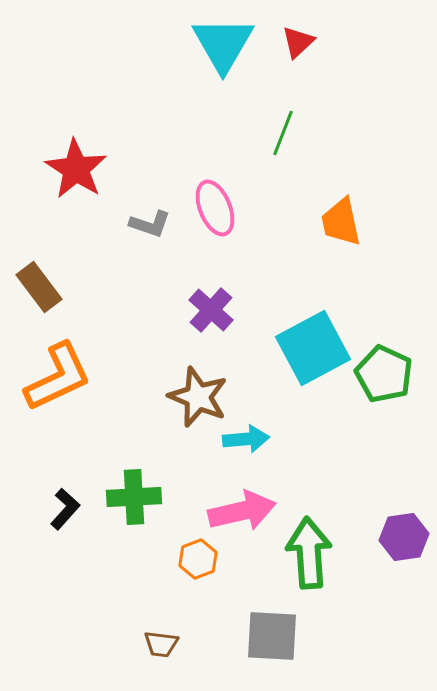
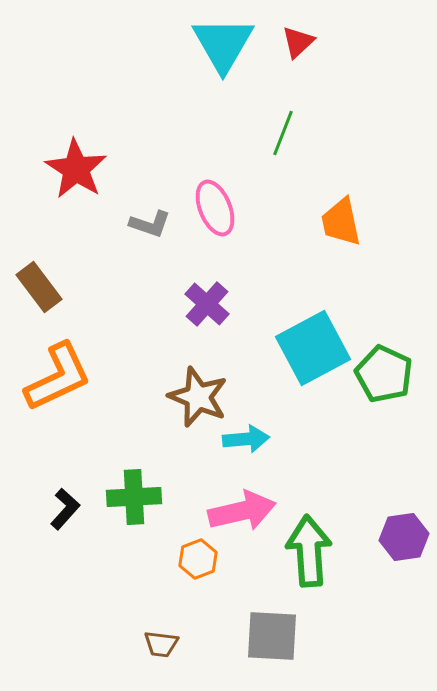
purple cross: moved 4 px left, 6 px up
green arrow: moved 2 px up
